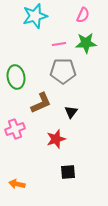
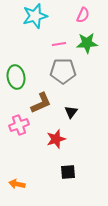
green star: moved 1 px right
pink cross: moved 4 px right, 4 px up
